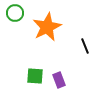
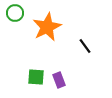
black line: rotated 14 degrees counterclockwise
green square: moved 1 px right, 1 px down
